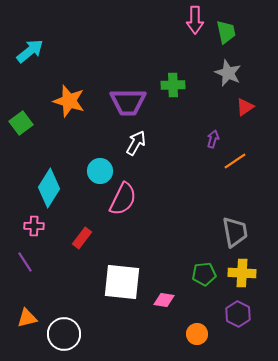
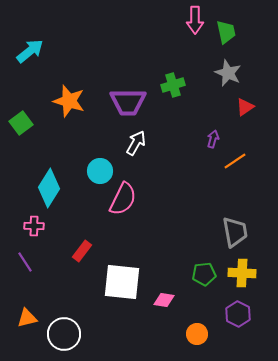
green cross: rotated 15 degrees counterclockwise
red rectangle: moved 13 px down
